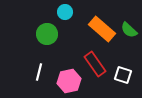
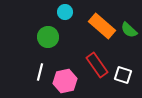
orange rectangle: moved 3 px up
green circle: moved 1 px right, 3 px down
red rectangle: moved 2 px right, 1 px down
white line: moved 1 px right
pink hexagon: moved 4 px left
